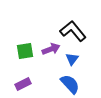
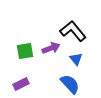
purple arrow: moved 1 px up
blue triangle: moved 4 px right; rotated 16 degrees counterclockwise
purple rectangle: moved 2 px left
